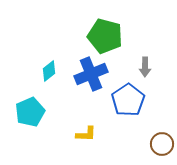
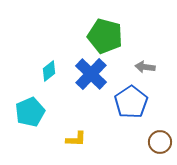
gray arrow: rotated 96 degrees clockwise
blue cross: rotated 24 degrees counterclockwise
blue pentagon: moved 3 px right, 2 px down
yellow L-shape: moved 10 px left, 5 px down
brown circle: moved 2 px left, 2 px up
